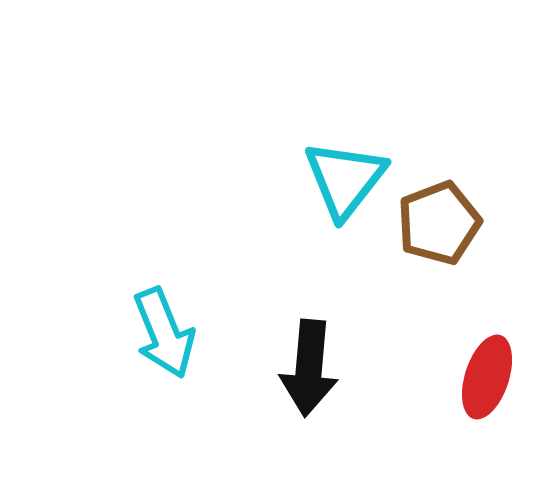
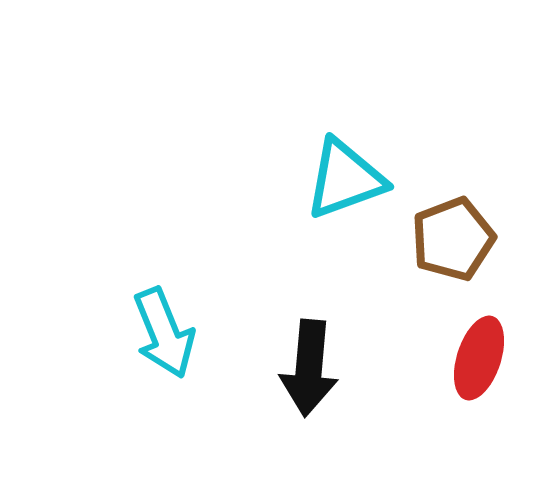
cyan triangle: rotated 32 degrees clockwise
brown pentagon: moved 14 px right, 16 px down
red ellipse: moved 8 px left, 19 px up
